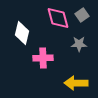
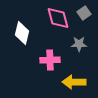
gray square: moved 2 px right, 2 px up
pink cross: moved 7 px right, 2 px down
yellow arrow: moved 2 px left, 1 px up
